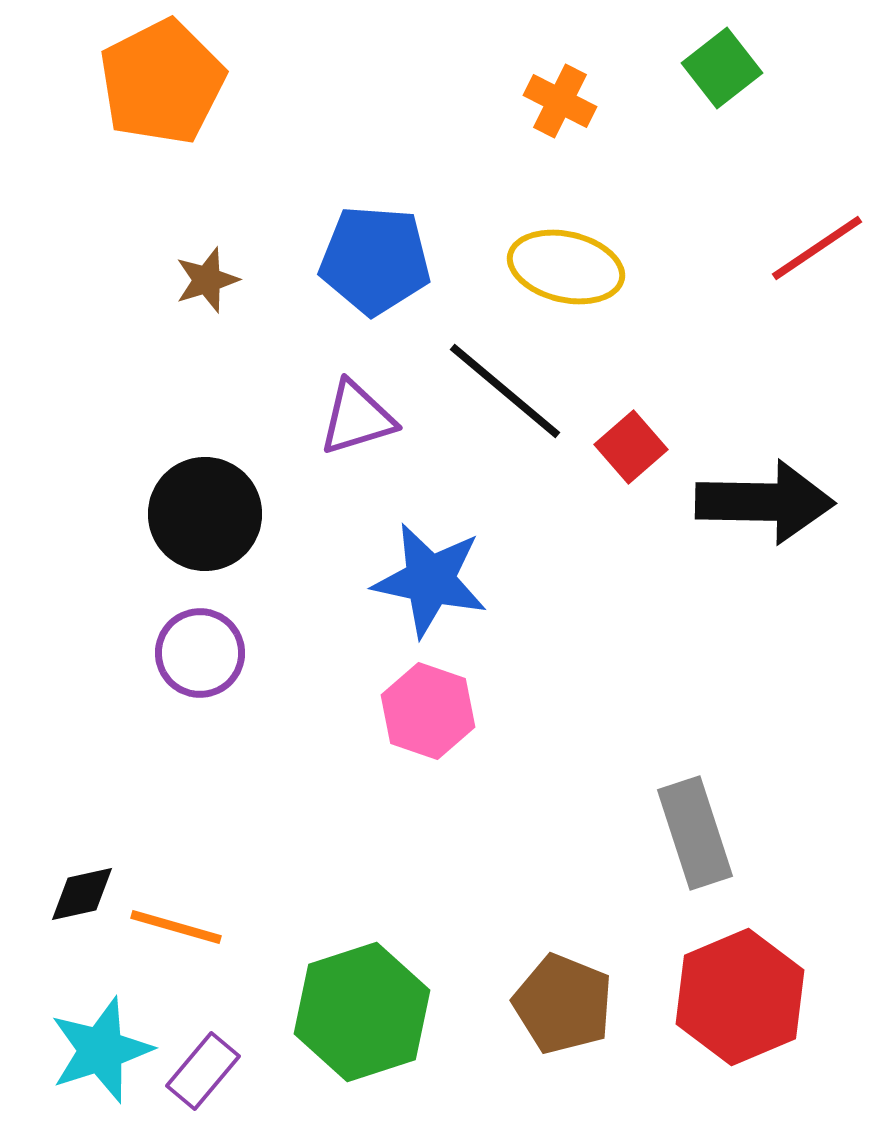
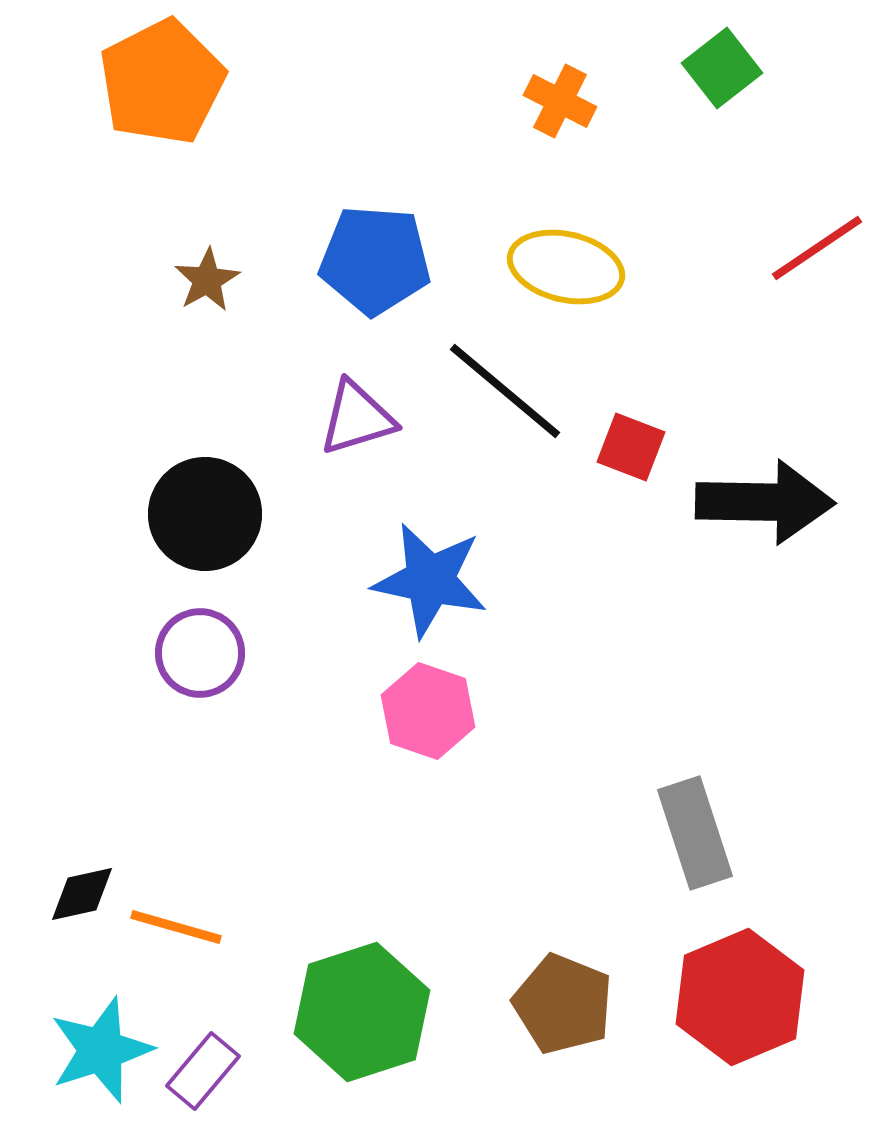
brown star: rotated 12 degrees counterclockwise
red square: rotated 28 degrees counterclockwise
